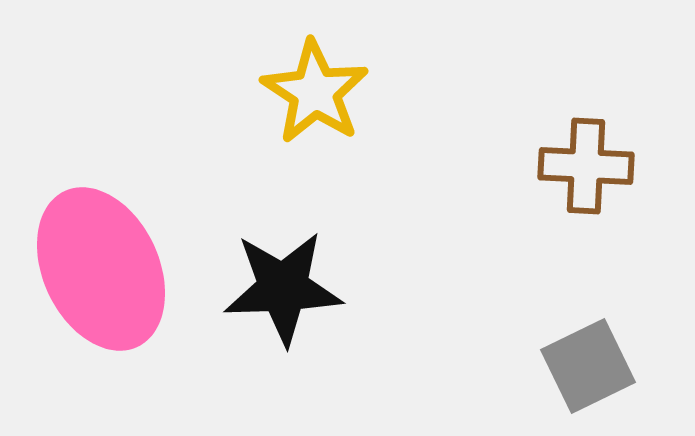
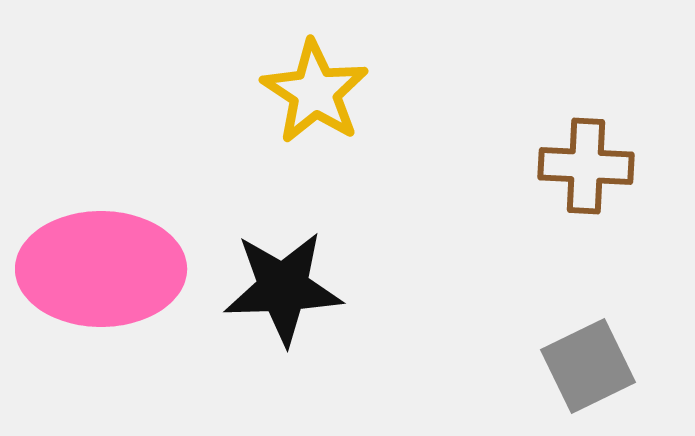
pink ellipse: rotated 65 degrees counterclockwise
